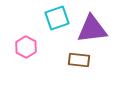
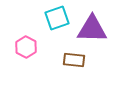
purple triangle: rotated 8 degrees clockwise
brown rectangle: moved 5 px left
